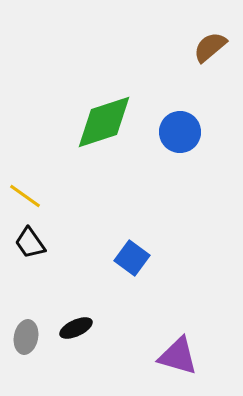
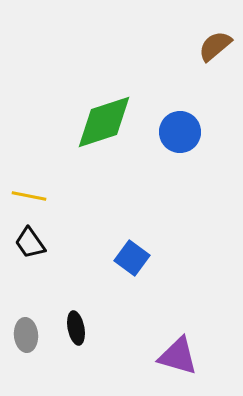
brown semicircle: moved 5 px right, 1 px up
yellow line: moved 4 px right; rotated 24 degrees counterclockwise
black ellipse: rotated 76 degrees counterclockwise
gray ellipse: moved 2 px up; rotated 16 degrees counterclockwise
